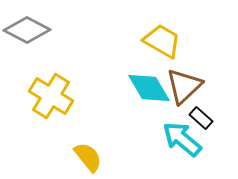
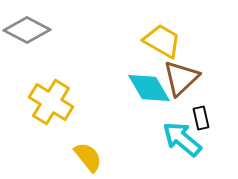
brown triangle: moved 3 px left, 8 px up
yellow cross: moved 6 px down
black rectangle: rotated 35 degrees clockwise
